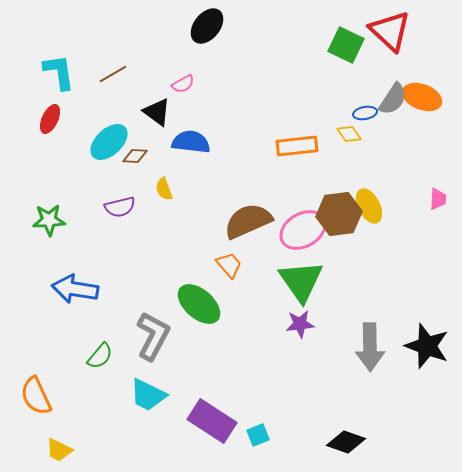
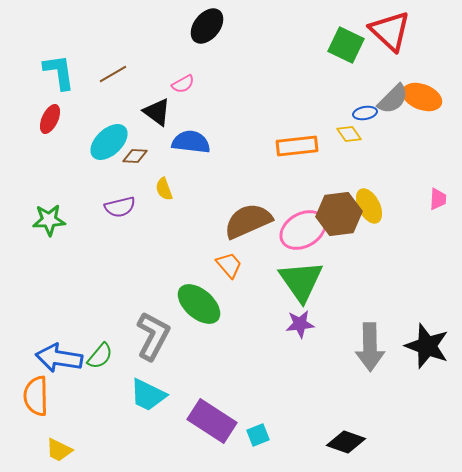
gray semicircle: rotated 12 degrees clockwise
blue arrow: moved 16 px left, 69 px down
orange semicircle: rotated 24 degrees clockwise
